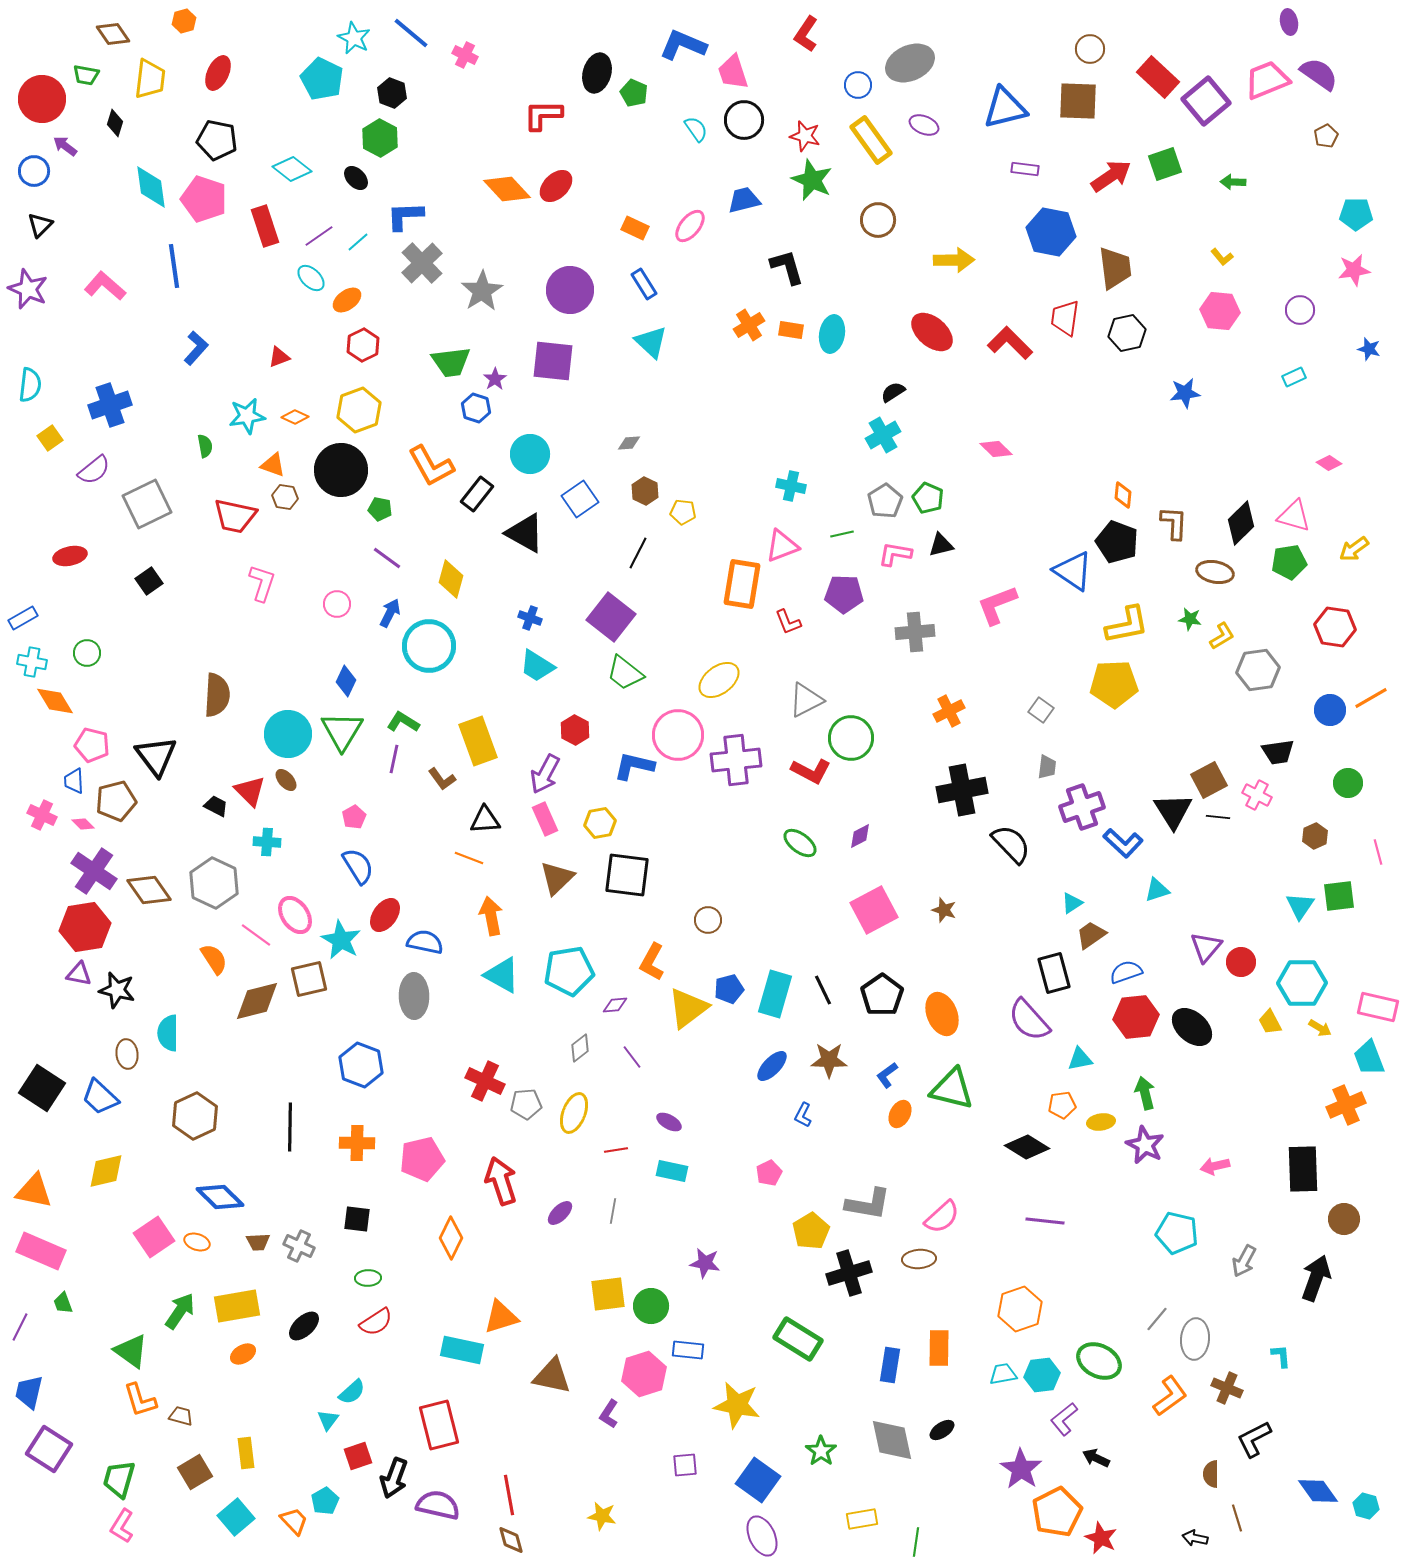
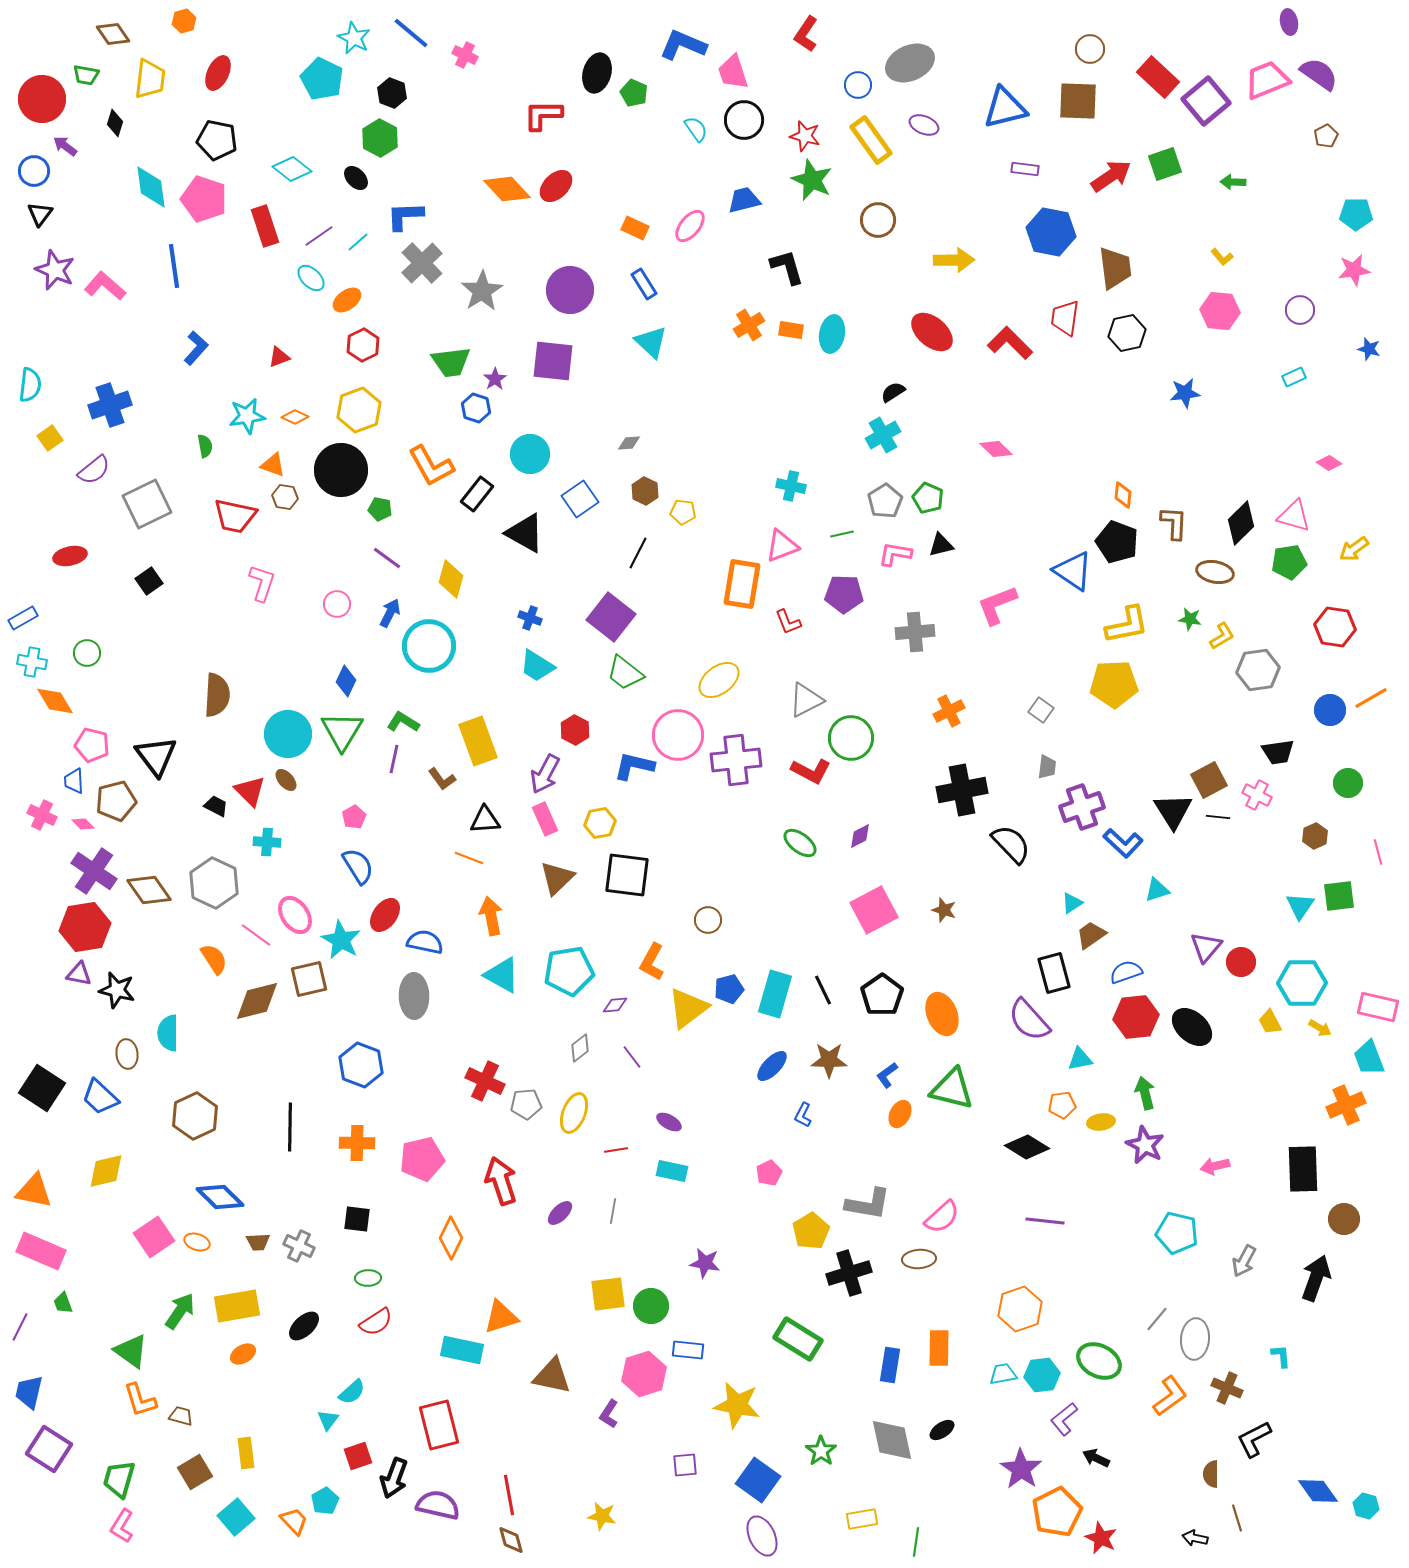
black triangle at (40, 225): moved 11 px up; rotated 8 degrees counterclockwise
purple star at (28, 289): moved 27 px right, 19 px up
